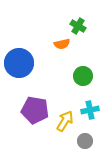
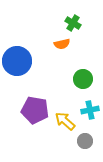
green cross: moved 5 px left, 3 px up
blue circle: moved 2 px left, 2 px up
green circle: moved 3 px down
yellow arrow: rotated 80 degrees counterclockwise
